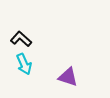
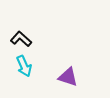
cyan arrow: moved 2 px down
